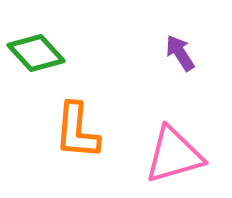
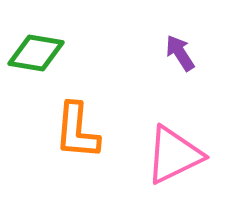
green diamond: rotated 38 degrees counterclockwise
pink triangle: rotated 10 degrees counterclockwise
